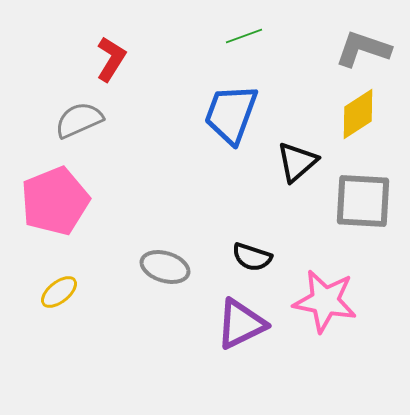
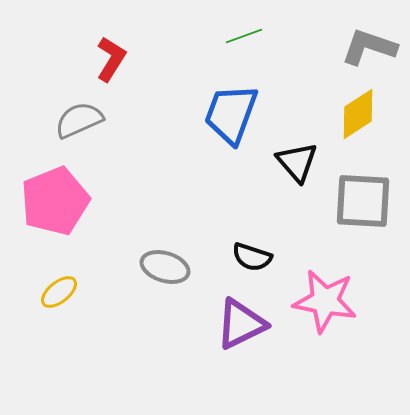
gray L-shape: moved 6 px right, 2 px up
black triangle: rotated 30 degrees counterclockwise
